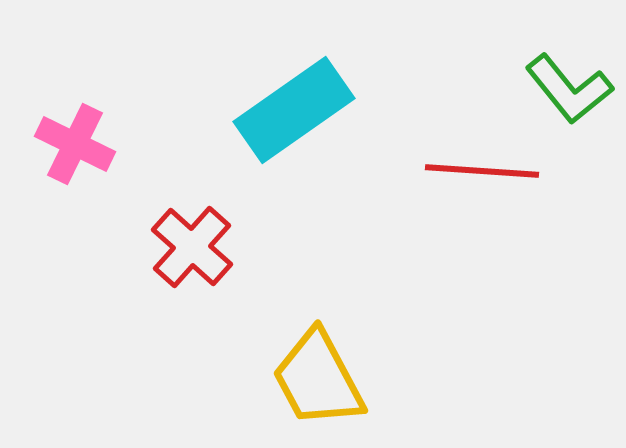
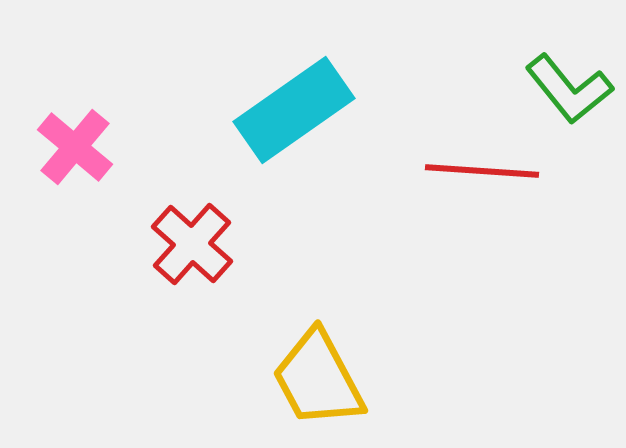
pink cross: moved 3 px down; rotated 14 degrees clockwise
red cross: moved 3 px up
